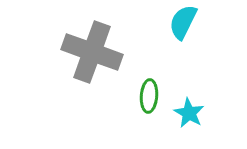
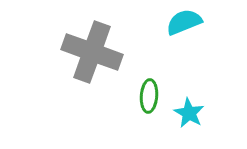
cyan semicircle: moved 1 px right; rotated 42 degrees clockwise
